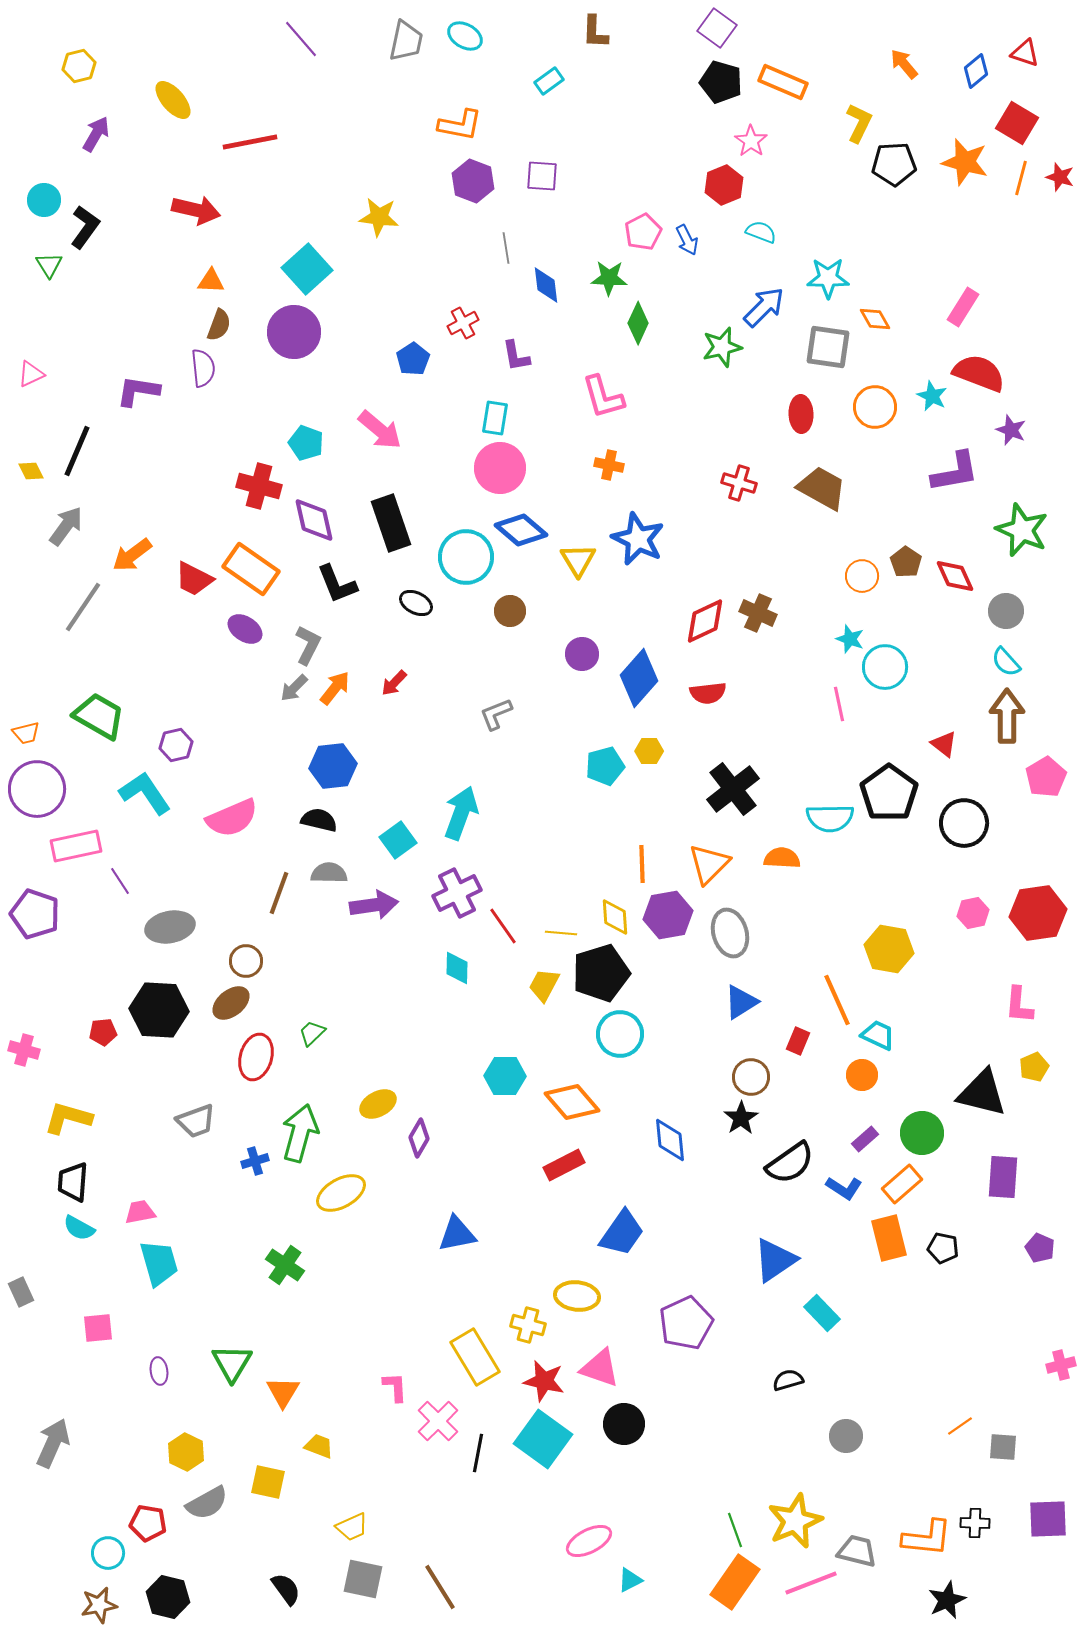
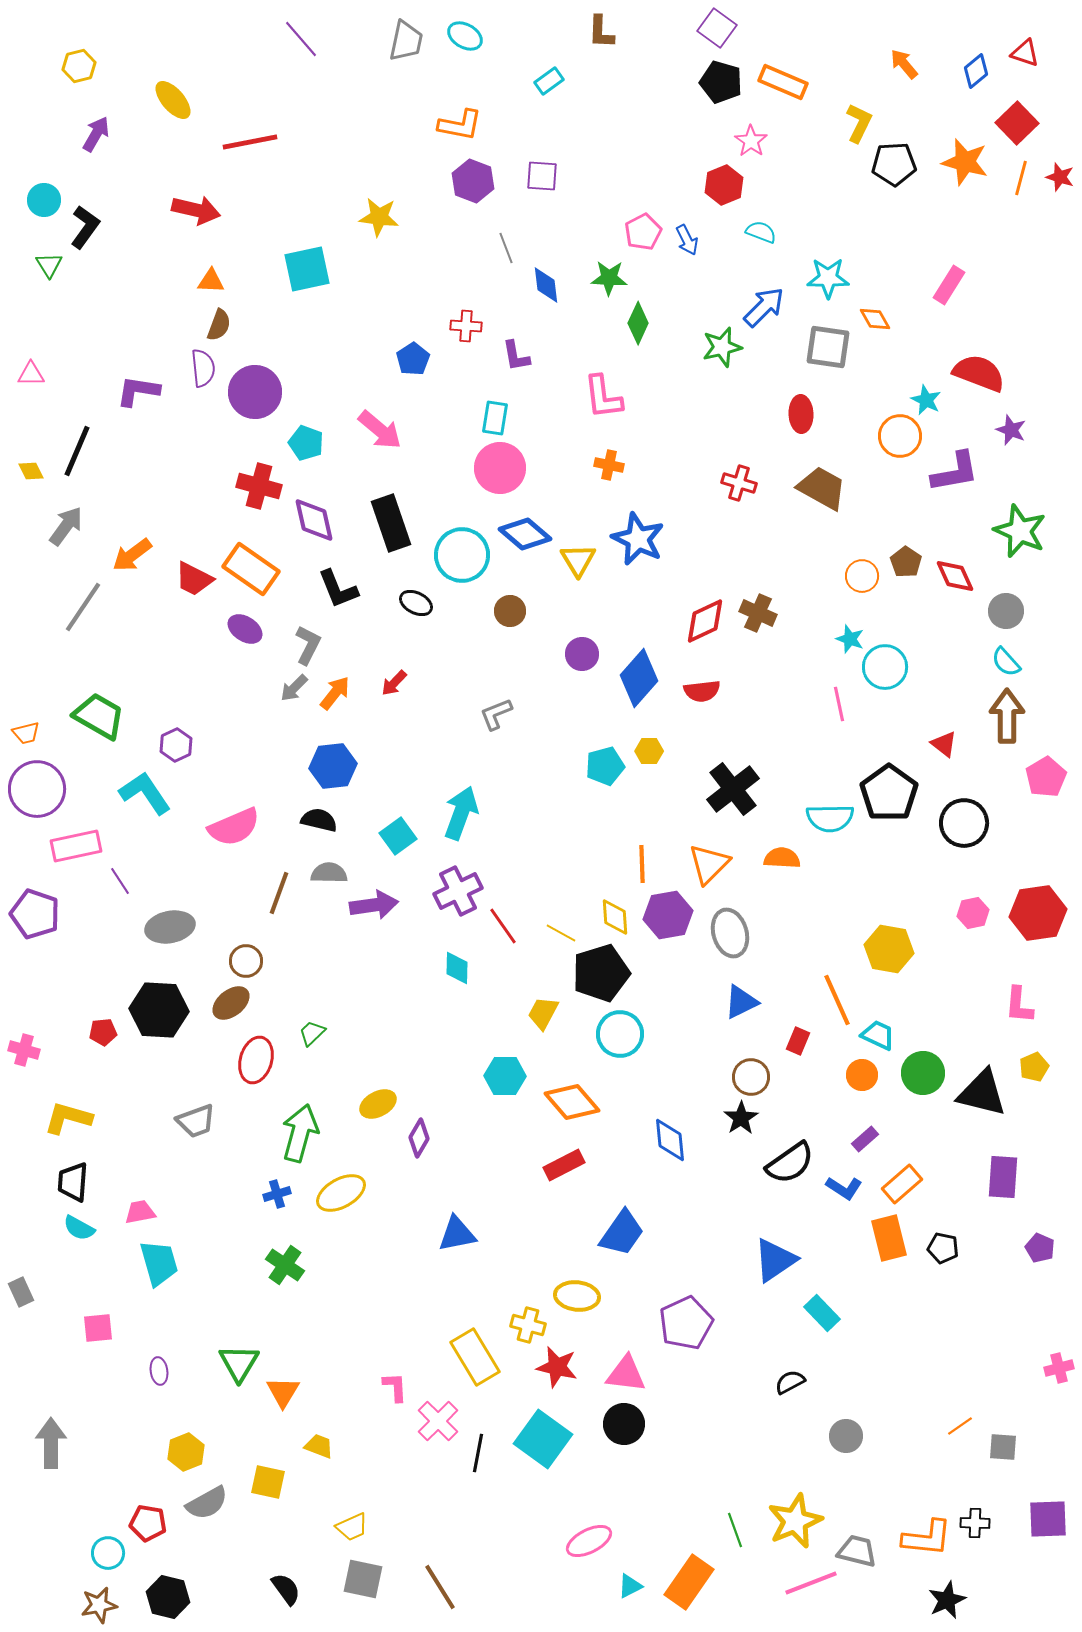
brown L-shape at (595, 32): moved 6 px right
red square at (1017, 123): rotated 15 degrees clockwise
gray line at (506, 248): rotated 12 degrees counterclockwise
cyan square at (307, 269): rotated 30 degrees clockwise
pink rectangle at (963, 307): moved 14 px left, 22 px up
red cross at (463, 323): moved 3 px right, 3 px down; rotated 32 degrees clockwise
purple circle at (294, 332): moved 39 px left, 60 px down
pink triangle at (31, 374): rotated 24 degrees clockwise
cyan star at (932, 396): moved 6 px left, 4 px down
pink L-shape at (603, 397): rotated 9 degrees clockwise
orange circle at (875, 407): moved 25 px right, 29 px down
blue diamond at (521, 530): moved 4 px right, 4 px down
green star at (1022, 530): moved 2 px left, 1 px down
cyan circle at (466, 557): moved 4 px left, 2 px up
black L-shape at (337, 584): moved 1 px right, 5 px down
orange arrow at (335, 688): moved 5 px down
red semicircle at (708, 693): moved 6 px left, 2 px up
purple hexagon at (176, 745): rotated 12 degrees counterclockwise
pink semicircle at (232, 818): moved 2 px right, 9 px down
cyan square at (398, 840): moved 4 px up
purple cross at (457, 893): moved 1 px right, 2 px up
yellow line at (561, 933): rotated 24 degrees clockwise
yellow trapezoid at (544, 985): moved 1 px left, 28 px down
blue triangle at (741, 1002): rotated 6 degrees clockwise
red ellipse at (256, 1057): moved 3 px down
green circle at (922, 1133): moved 1 px right, 60 px up
blue cross at (255, 1161): moved 22 px right, 33 px down
green triangle at (232, 1363): moved 7 px right
pink cross at (1061, 1365): moved 2 px left, 3 px down
pink triangle at (600, 1368): moved 26 px right, 6 px down; rotated 12 degrees counterclockwise
black semicircle at (788, 1380): moved 2 px right, 2 px down; rotated 12 degrees counterclockwise
red star at (544, 1381): moved 13 px right, 14 px up
gray arrow at (53, 1443): moved 2 px left; rotated 24 degrees counterclockwise
yellow hexagon at (186, 1452): rotated 12 degrees clockwise
cyan triangle at (630, 1580): moved 6 px down
orange rectangle at (735, 1582): moved 46 px left
